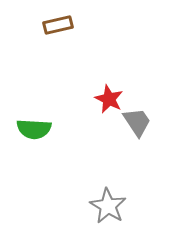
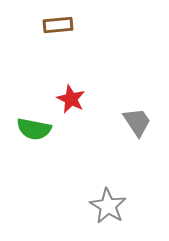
brown rectangle: rotated 8 degrees clockwise
red star: moved 38 px left
green semicircle: rotated 8 degrees clockwise
